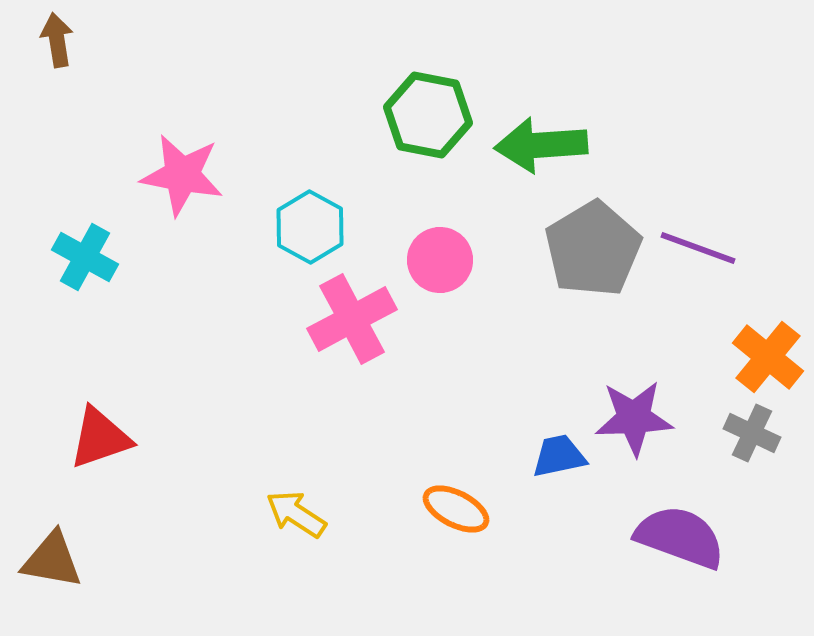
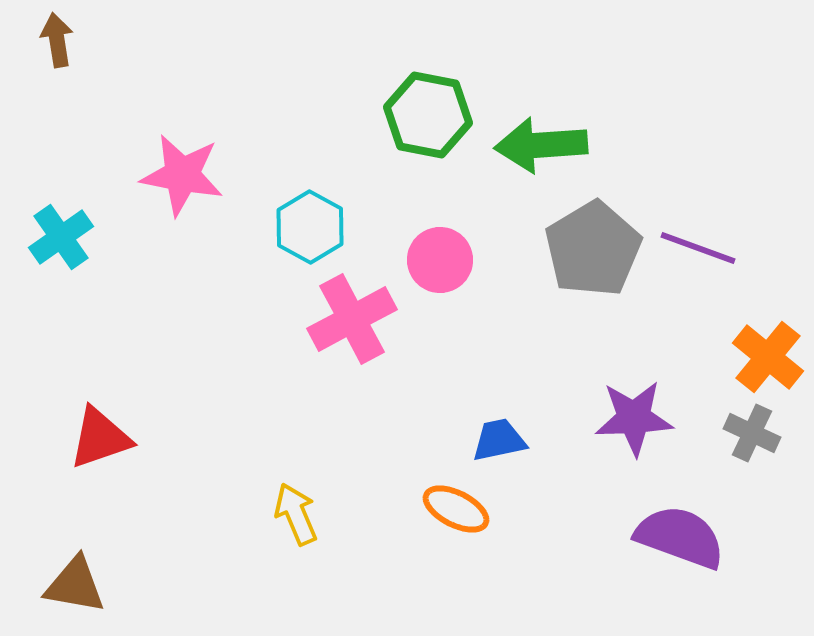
cyan cross: moved 24 px left, 20 px up; rotated 26 degrees clockwise
blue trapezoid: moved 60 px left, 16 px up
yellow arrow: rotated 34 degrees clockwise
brown triangle: moved 23 px right, 25 px down
